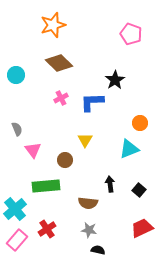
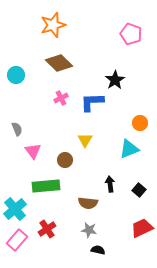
pink triangle: moved 1 px down
